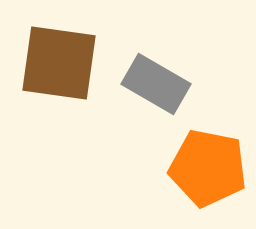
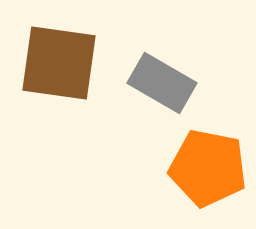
gray rectangle: moved 6 px right, 1 px up
